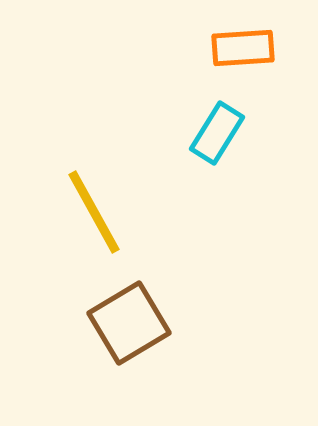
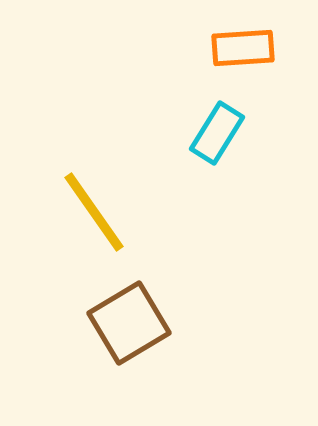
yellow line: rotated 6 degrees counterclockwise
